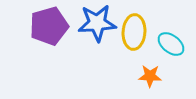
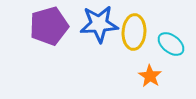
blue star: moved 2 px right, 1 px down
orange star: rotated 30 degrees clockwise
